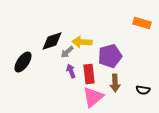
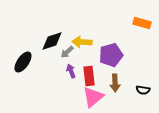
purple pentagon: moved 1 px right, 1 px up
red rectangle: moved 2 px down
